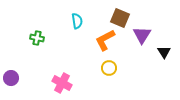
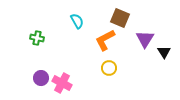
cyan semicircle: rotated 21 degrees counterclockwise
purple triangle: moved 3 px right, 4 px down
purple circle: moved 30 px right
